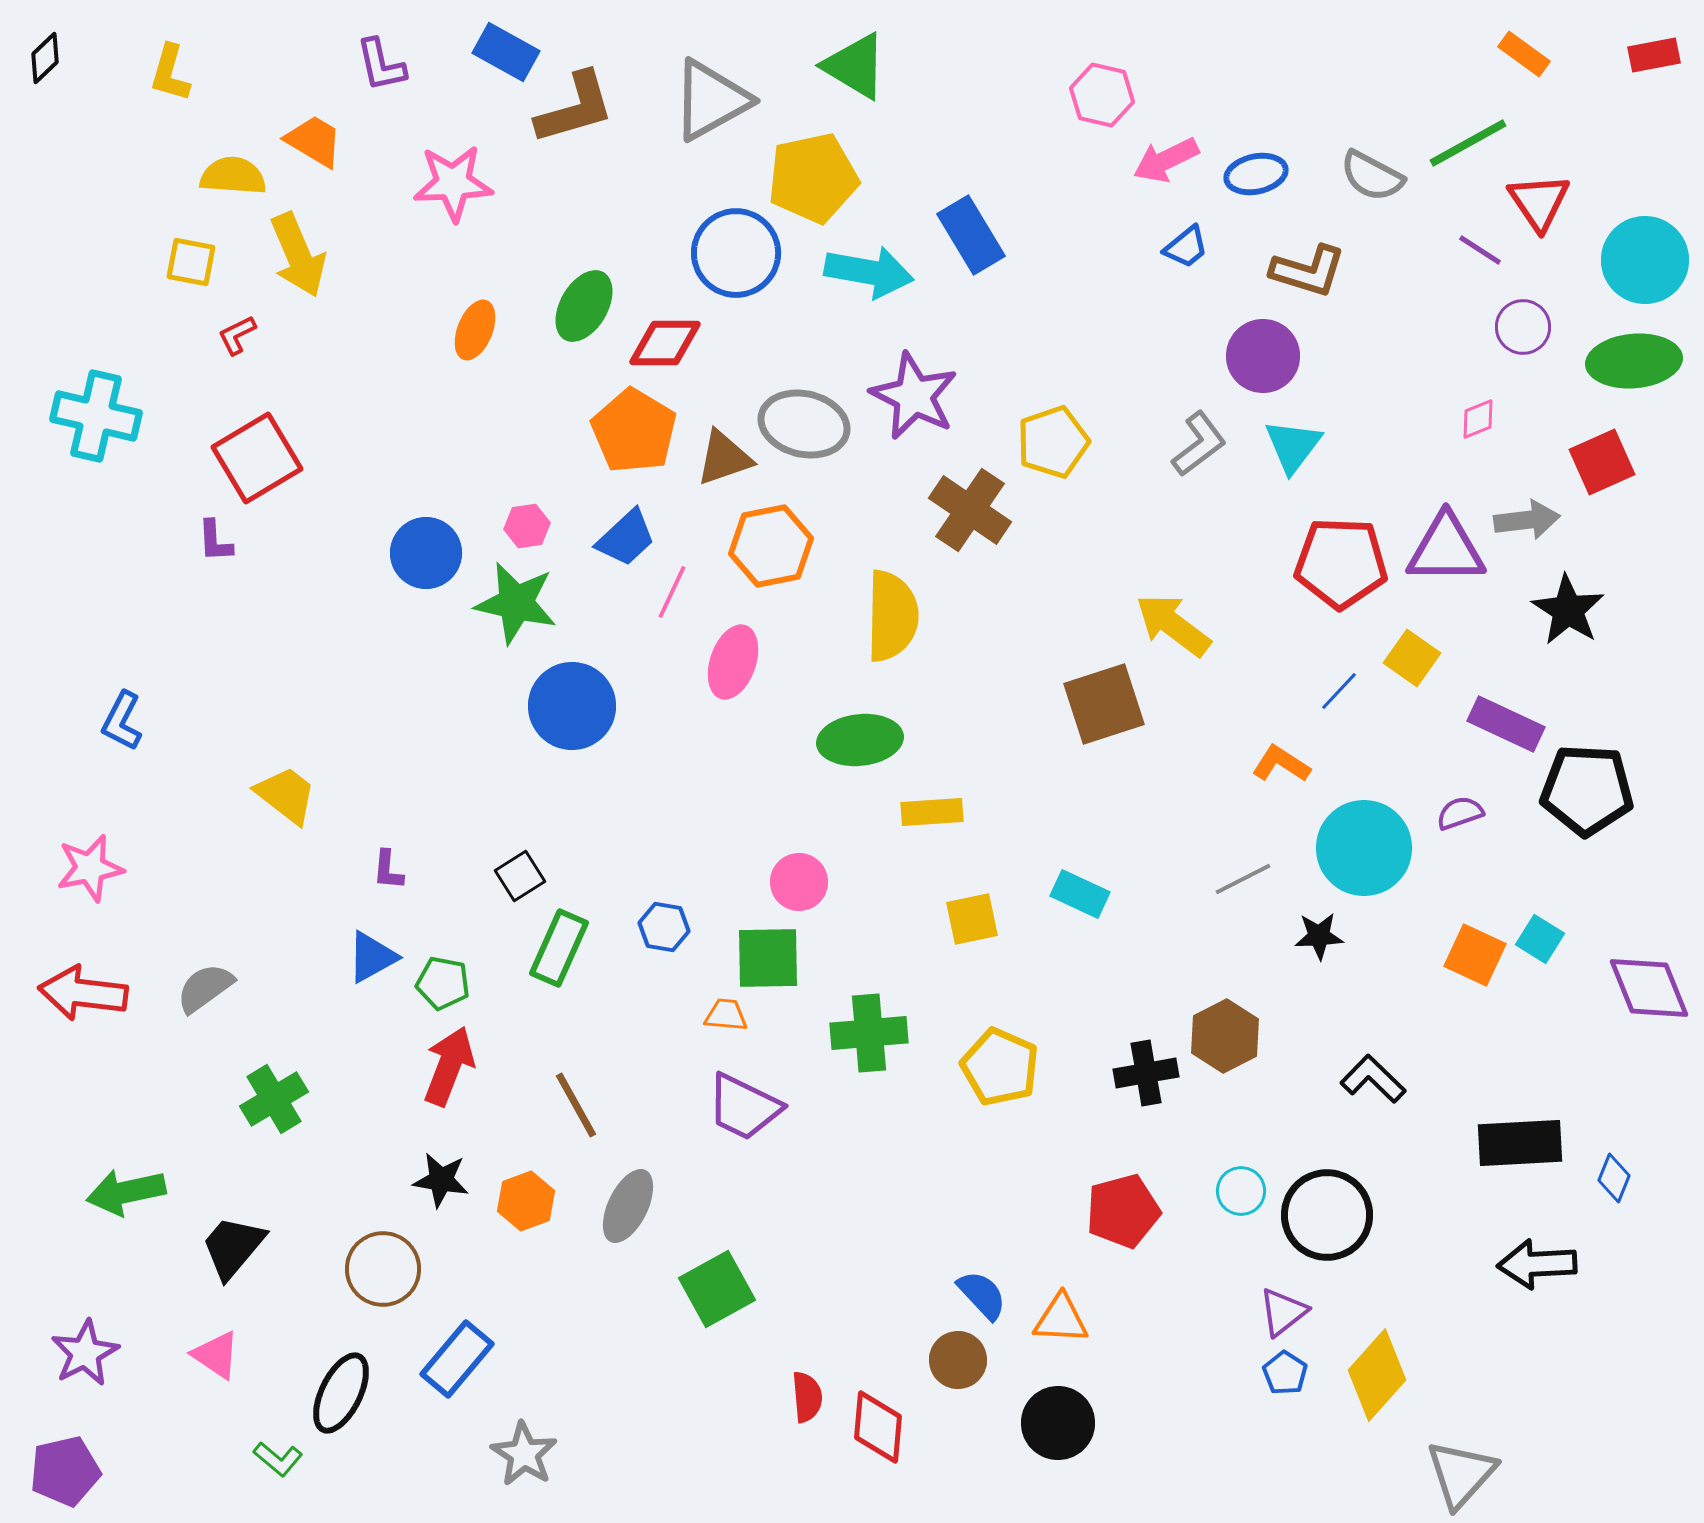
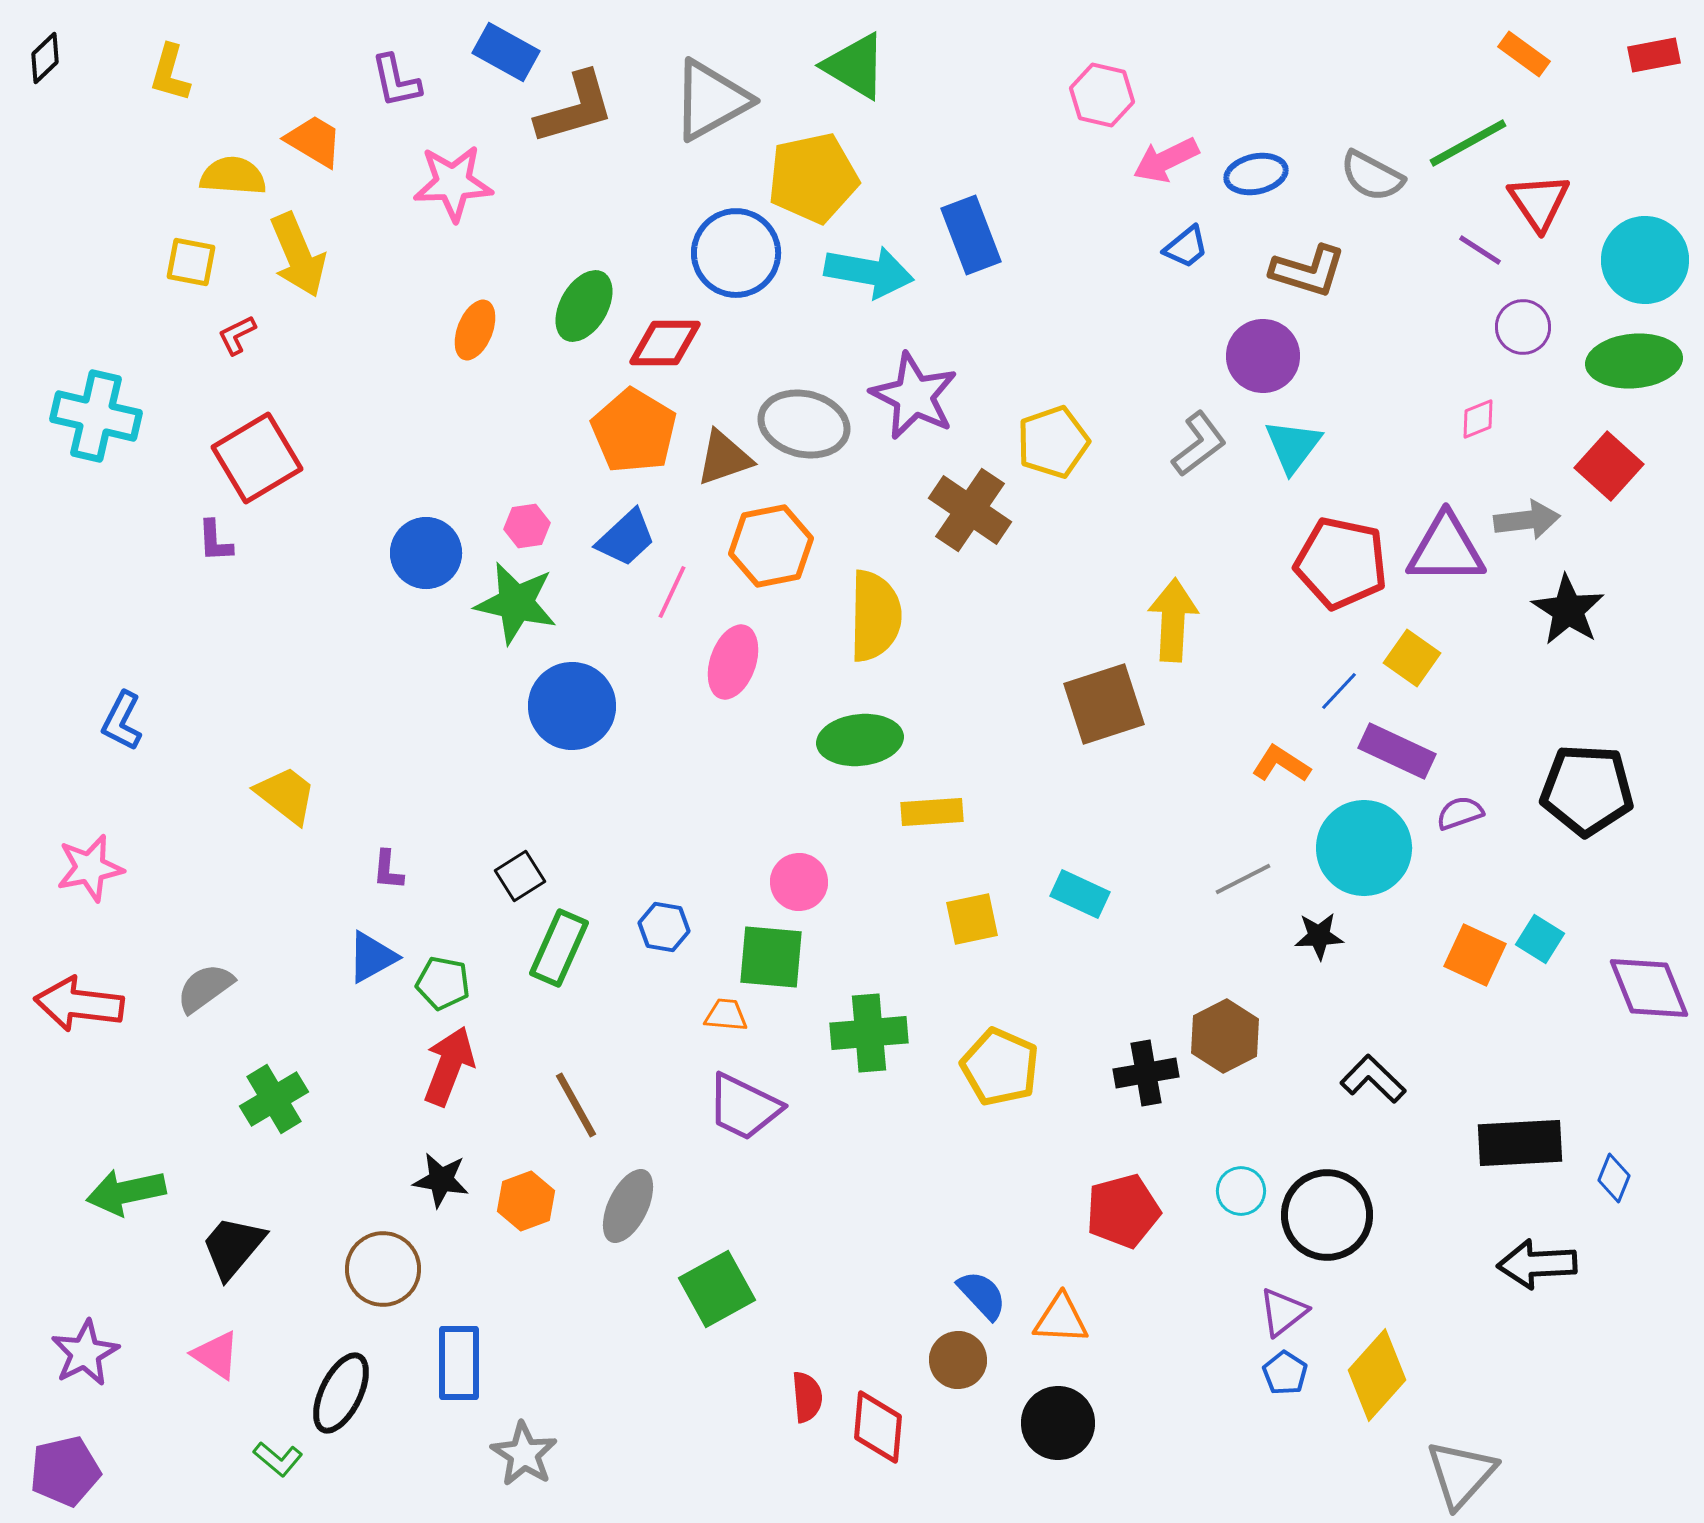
purple L-shape at (381, 65): moved 15 px right, 16 px down
blue rectangle at (971, 235): rotated 10 degrees clockwise
red square at (1602, 462): moved 7 px right, 4 px down; rotated 24 degrees counterclockwise
red pentagon at (1341, 563): rotated 10 degrees clockwise
yellow semicircle at (892, 616): moved 17 px left
yellow arrow at (1173, 625): moved 5 px up; rotated 56 degrees clockwise
purple rectangle at (1506, 724): moved 109 px left, 27 px down
green square at (768, 958): moved 3 px right, 1 px up; rotated 6 degrees clockwise
red arrow at (83, 993): moved 4 px left, 11 px down
blue rectangle at (457, 1359): moved 2 px right, 4 px down; rotated 40 degrees counterclockwise
